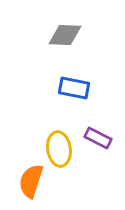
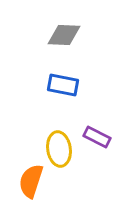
gray diamond: moved 1 px left
blue rectangle: moved 11 px left, 3 px up
purple rectangle: moved 1 px left, 1 px up
